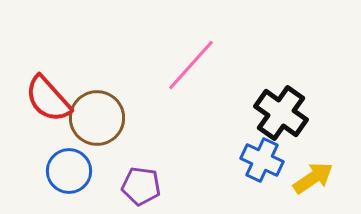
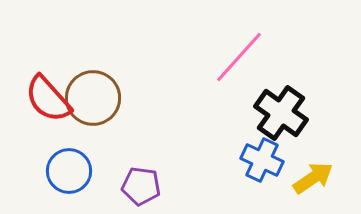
pink line: moved 48 px right, 8 px up
brown circle: moved 4 px left, 20 px up
